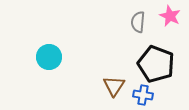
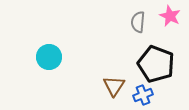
blue cross: rotated 30 degrees counterclockwise
